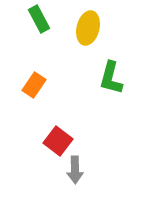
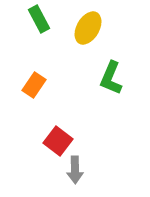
yellow ellipse: rotated 16 degrees clockwise
green L-shape: rotated 8 degrees clockwise
